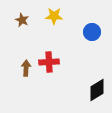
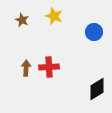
yellow star: rotated 18 degrees clockwise
blue circle: moved 2 px right
red cross: moved 5 px down
black diamond: moved 1 px up
